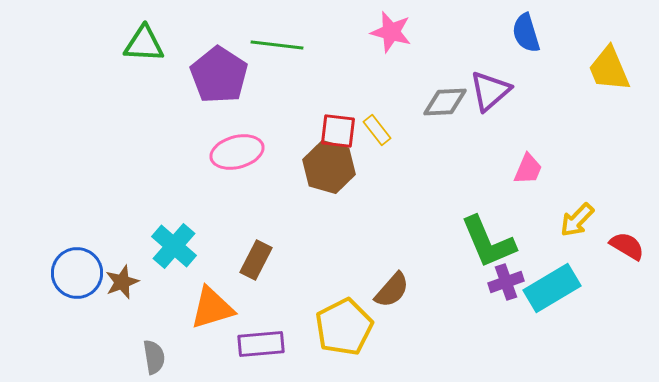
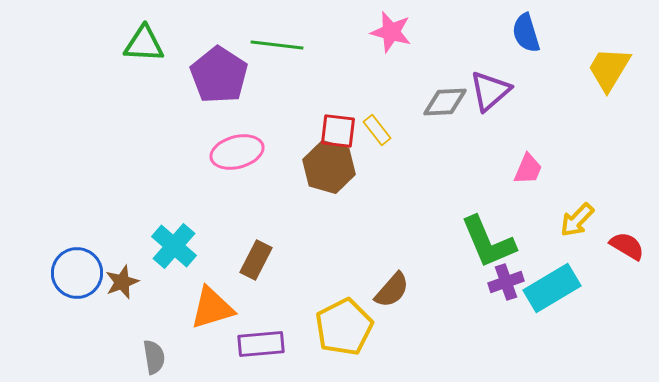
yellow trapezoid: rotated 54 degrees clockwise
